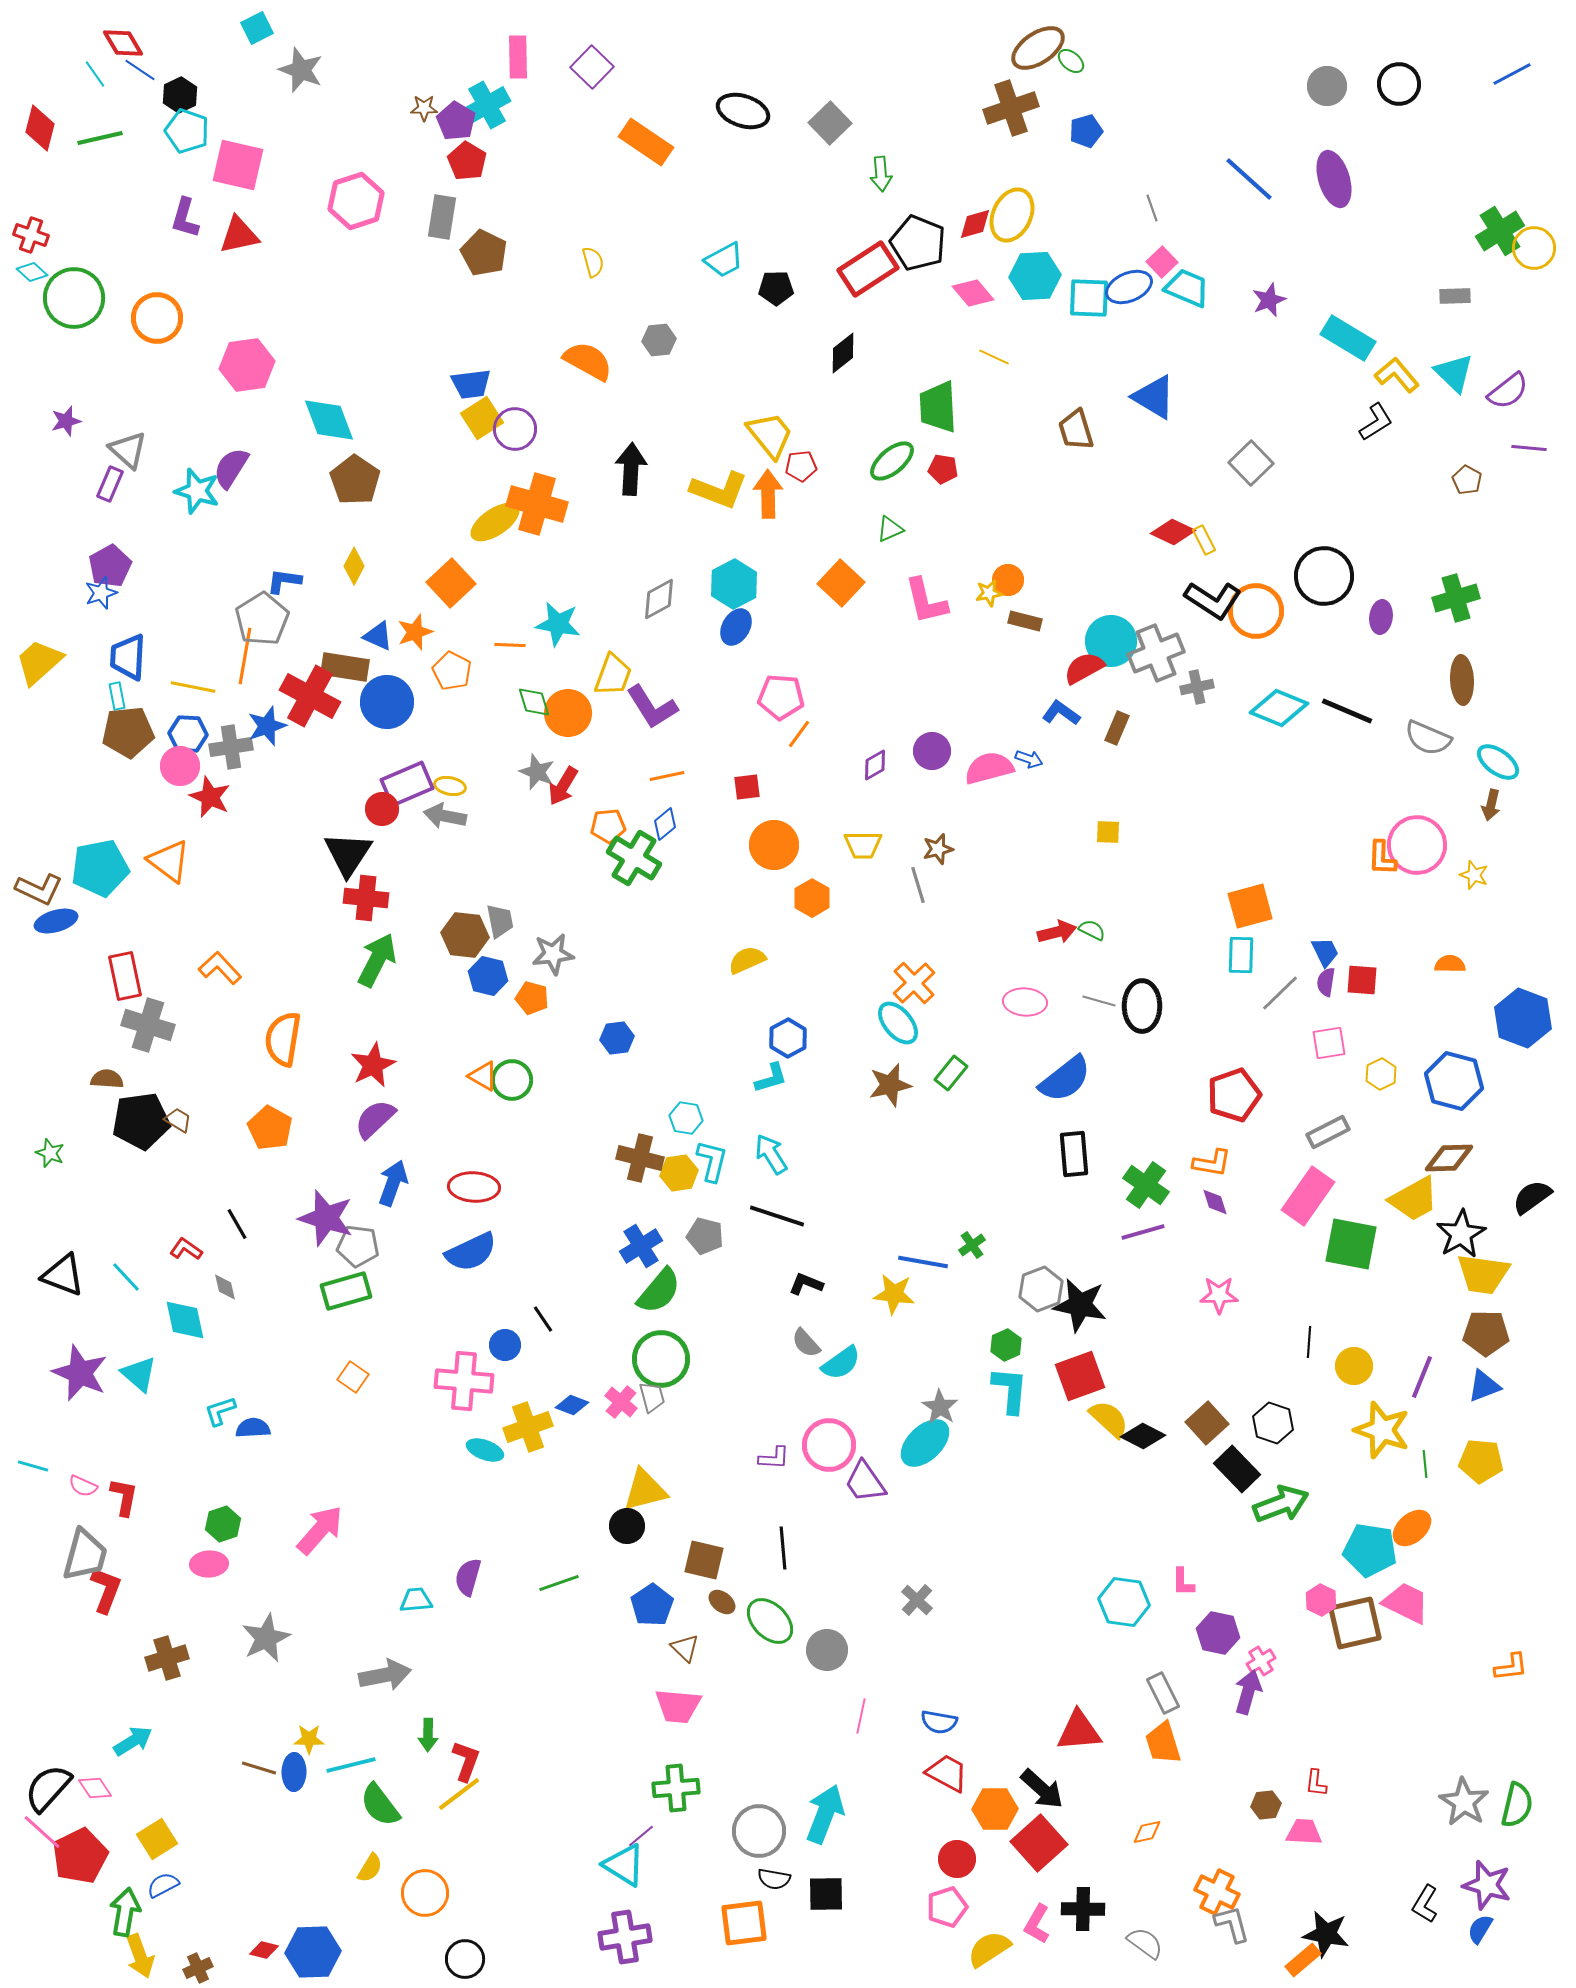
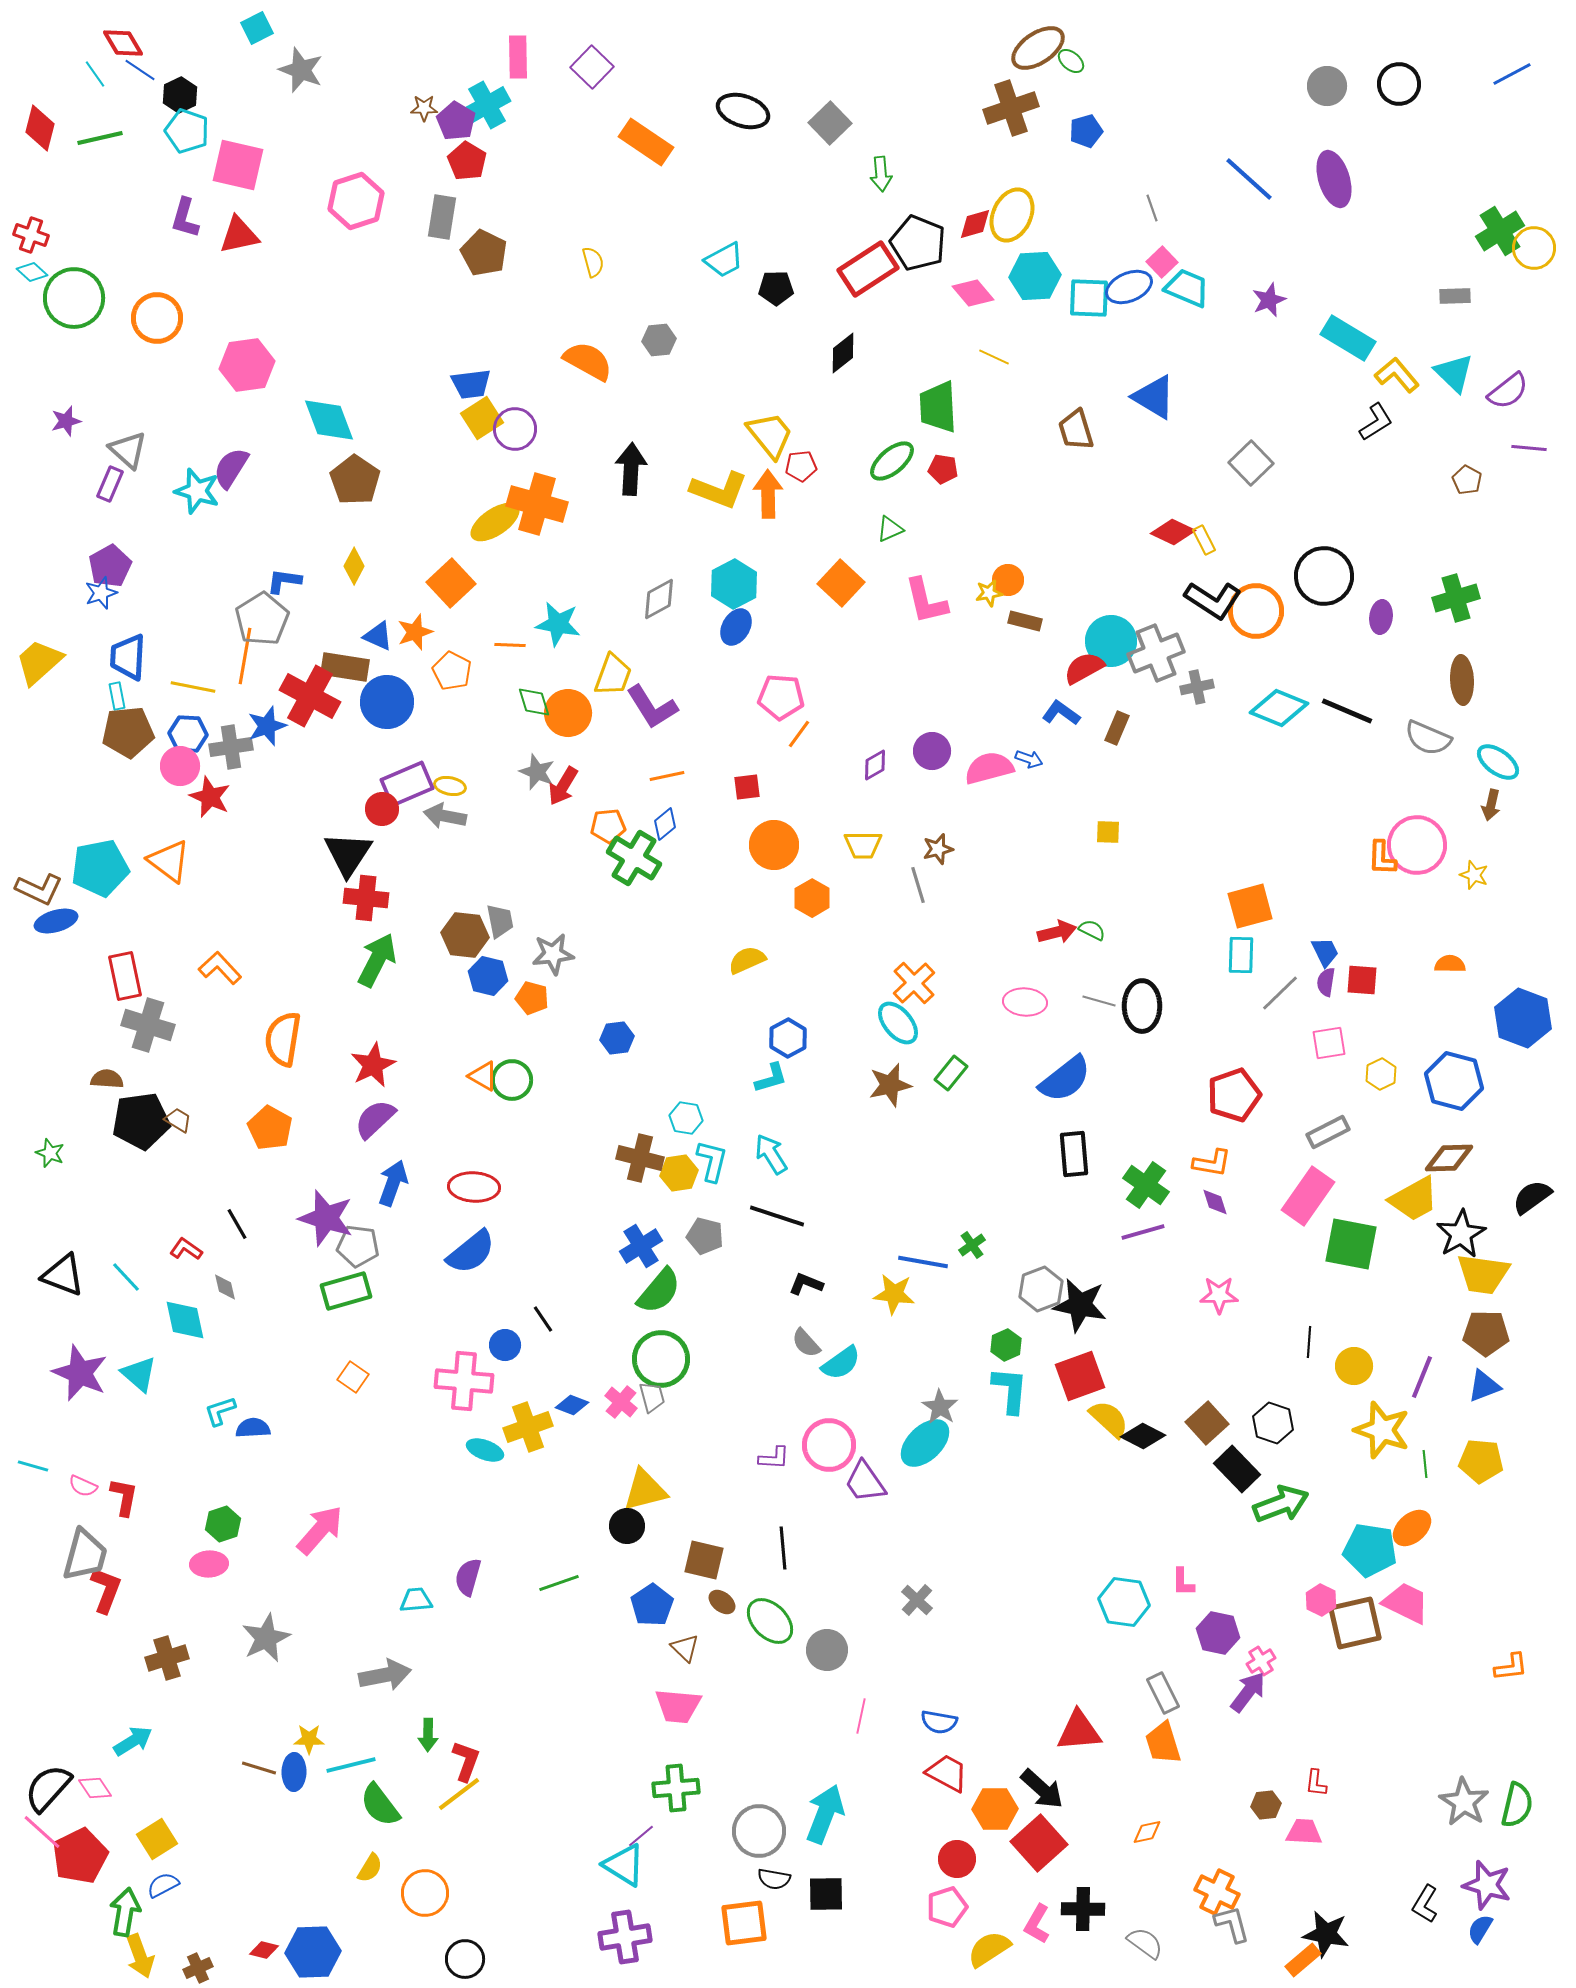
blue semicircle at (471, 1252): rotated 14 degrees counterclockwise
purple arrow at (1248, 1692): rotated 21 degrees clockwise
